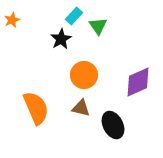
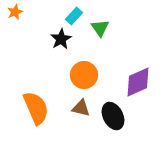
orange star: moved 3 px right, 8 px up
green triangle: moved 2 px right, 2 px down
black ellipse: moved 9 px up
